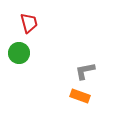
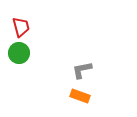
red trapezoid: moved 8 px left, 4 px down
gray L-shape: moved 3 px left, 1 px up
